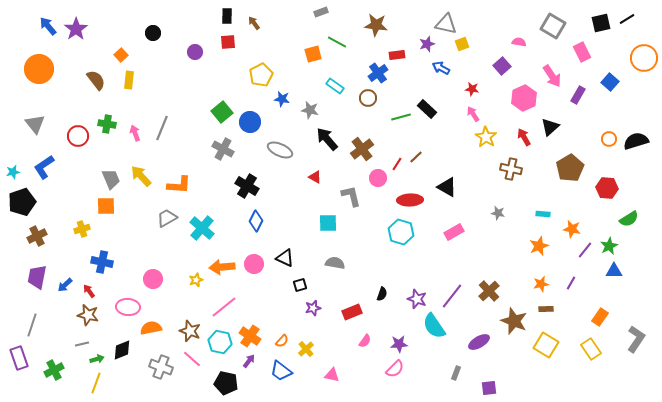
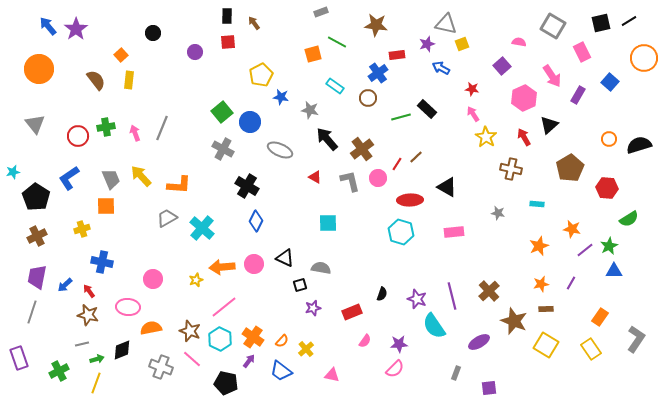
black line at (627, 19): moved 2 px right, 2 px down
blue star at (282, 99): moved 1 px left, 2 px up
green cross at (107, 124): moved 1 px left, 3 px down; rotated 18 degrees counterclockwise
black triangle at (550, 127): moved 1 px left, 2 px up
black semicircle at (636, 141): moved 3 px right, 4 px down
blue L-shape at (44, 167): moved 25 px right, 11 px down
gray L-shape at (351, 196): moved 1 px left, 15 px up
black pentagon at (22, 202): moved 14 px right, 5 px up; rotated 20 degrees counterclockwise
cyan rectangle at (543, 214): moved 6 px left, 10 px up
pink rectangle at (454, 232): rotated 24 degrees clockwise
purple line at (585, 250): rotated 12 degrees clockwise
gray semicircle at (335, 263): moved 14 px left, 5 px down
purple line at (452, 296): rotated 52 degrees counterclockwise
gray line at (32, 325): moved 13 px up
orange cross at (250, 336): moved 3 px right, 1 px down
cyan hexagon at (220, 342): moved 3 px up; rotated 15 degrees clockwise
green cross at (54, 370): moved 5 px right, 1 px down
